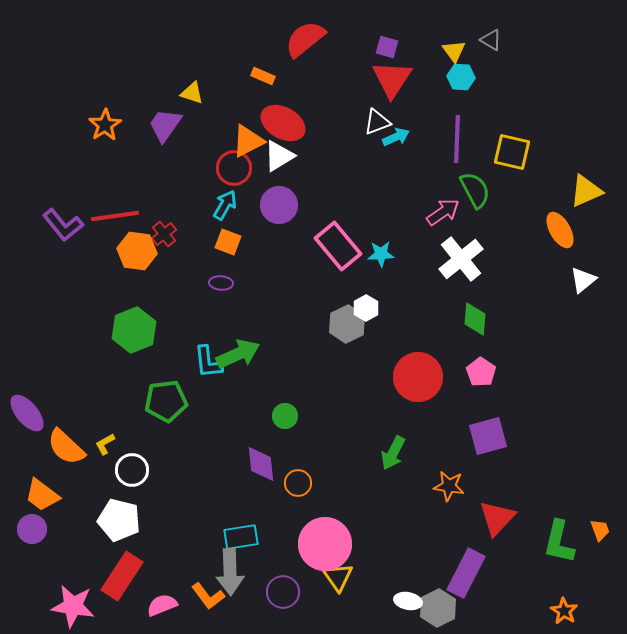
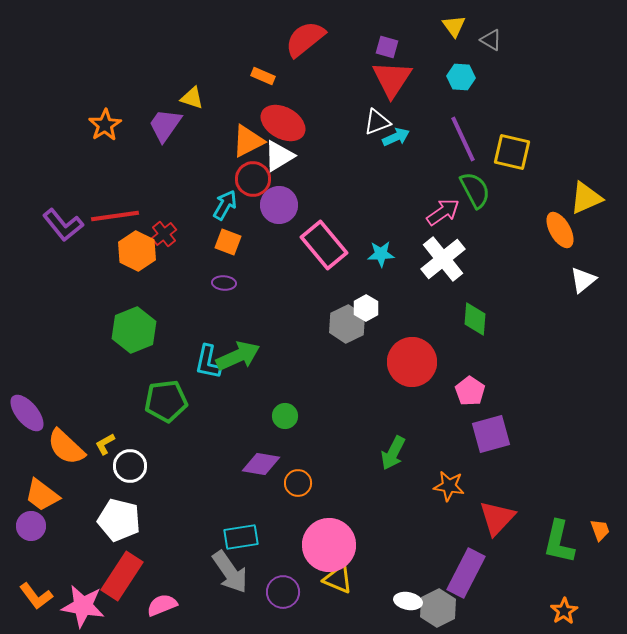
yellow triangle at (454, 51): moved 25 px up
yellow triangle at (192, 93): moved 5 px down
purple line at (457, 139): moved 6 px right; rotated 27 degrees counterclockwise
red circle at (234, 168): moved 19 px right, 11 px down
yellow triangle at (586, 191): moved 7 px down
pink rectangle at (338, 246): moved 14 px left, 1 px up
orange hexagon at (137, 251): rotated 18 degrees clockwise
white cross at (461, 259): moved 18 px left
purple ellipse at (221, 283): moved 3 px right
green arrow at (238, 354): moved 2 px down
cyan L-shape at (208, 362): rotated 18 degrees clockwise
pink pentagon at (481, 372): moved 11 px left, 19 px down
red circle at (418, 377): moved 6 px left, 15 px up
purple square at (488, 436): moved 3 px right, 2 px up
purple diamond at (261, 464): rotated 75 degrees counterclockwise
white circle at (132, 470): moved 2 px left, 4 px up
purple circle at (32, 529): moved 1 px left, 3 px up
pink circle at (325, 544): moved 4 px right, 1 px down
gray arrow at (230, 572): rotated 33 degrees counterclockwise
yellow triangle at (338, 577): moved 2 px down; rotated 32 degrees counterclockwise
orange L-shape at (208, 596): moved 172 px left
pink star at (73, 606): moved 10 px right
orange star at (564, 611): rotated 8 degrees clockwise
